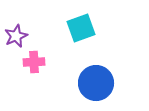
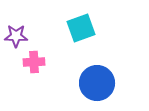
purple star: rotated 25 degrees clockwise
blue circle: moved 1 px right
